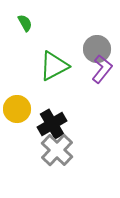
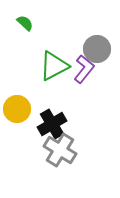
green semicircle: rotated 18 degrees counterclockwise
purple L-shape: moved 18 px left
gray cross: moved 3 px right; rotated 12 degrees counterclockwise
